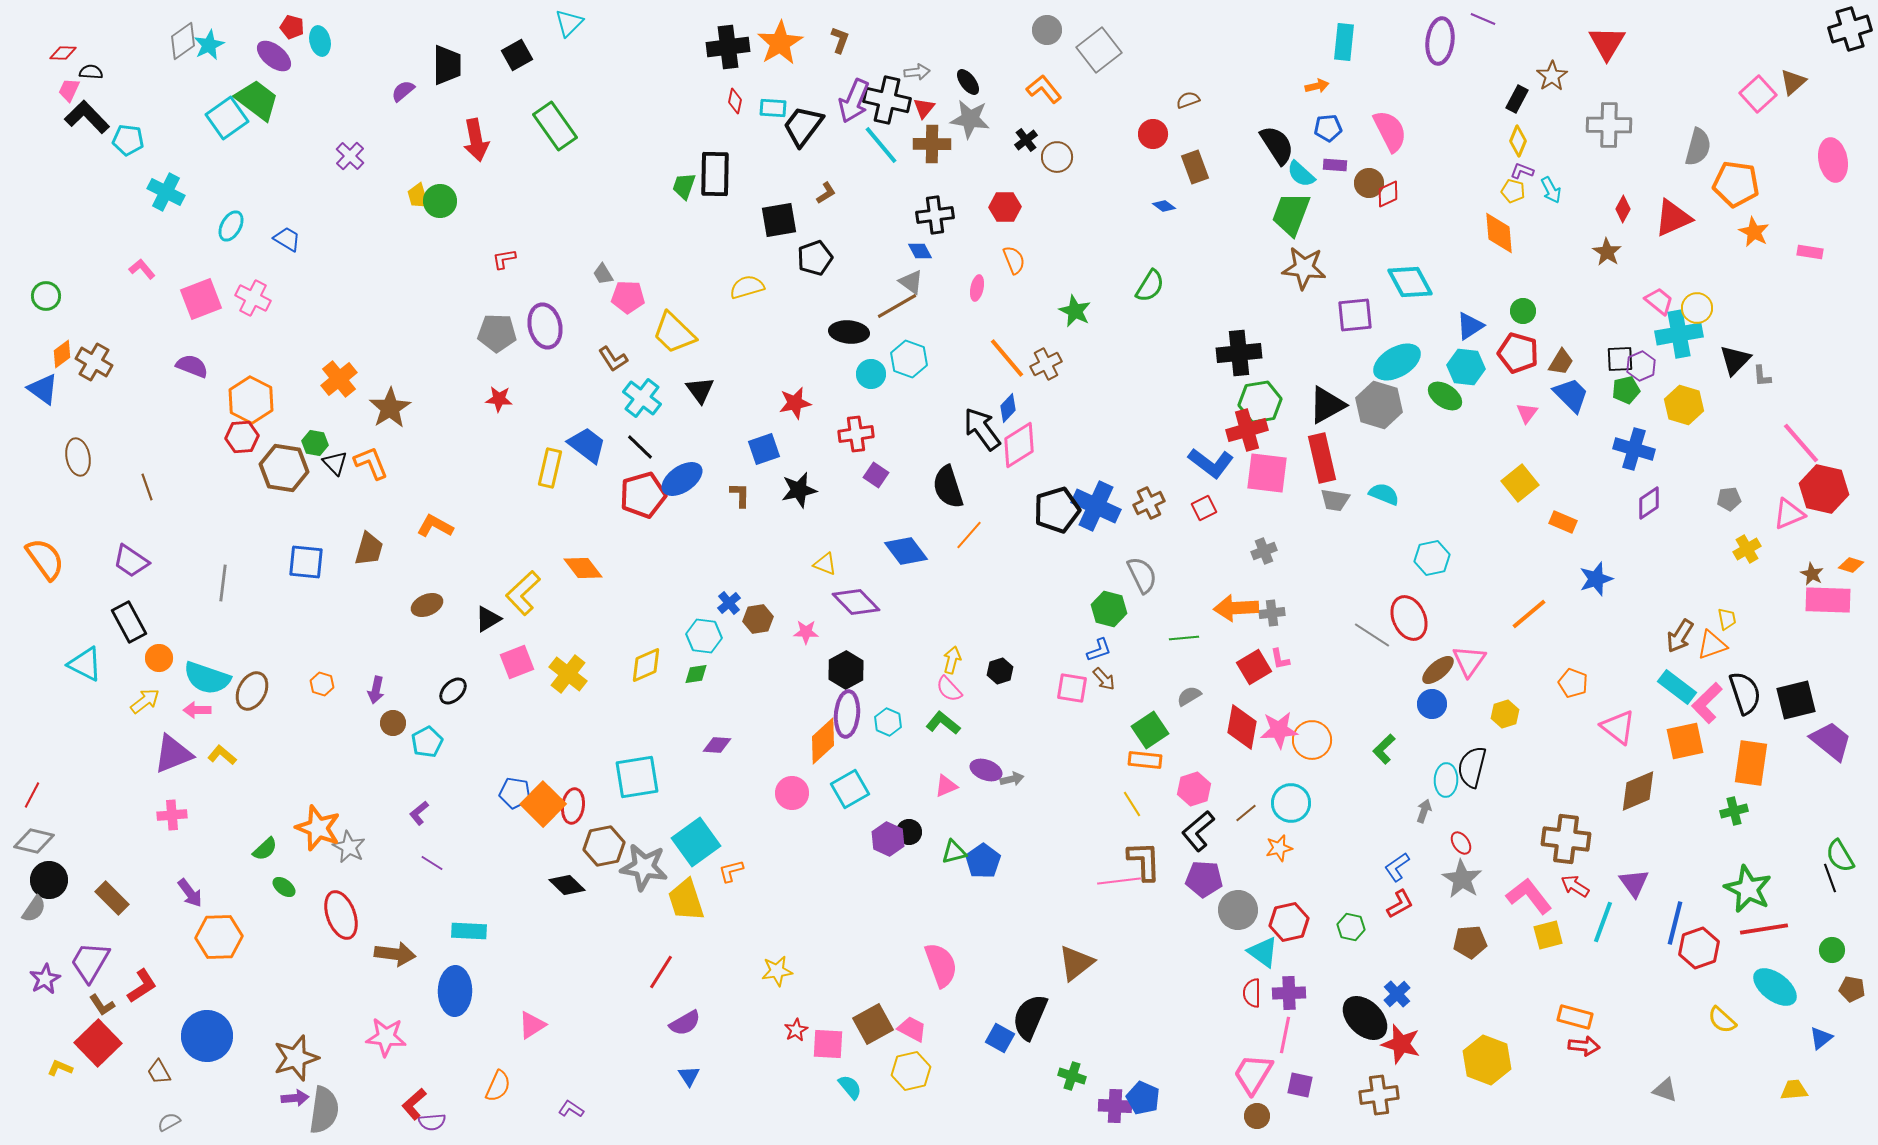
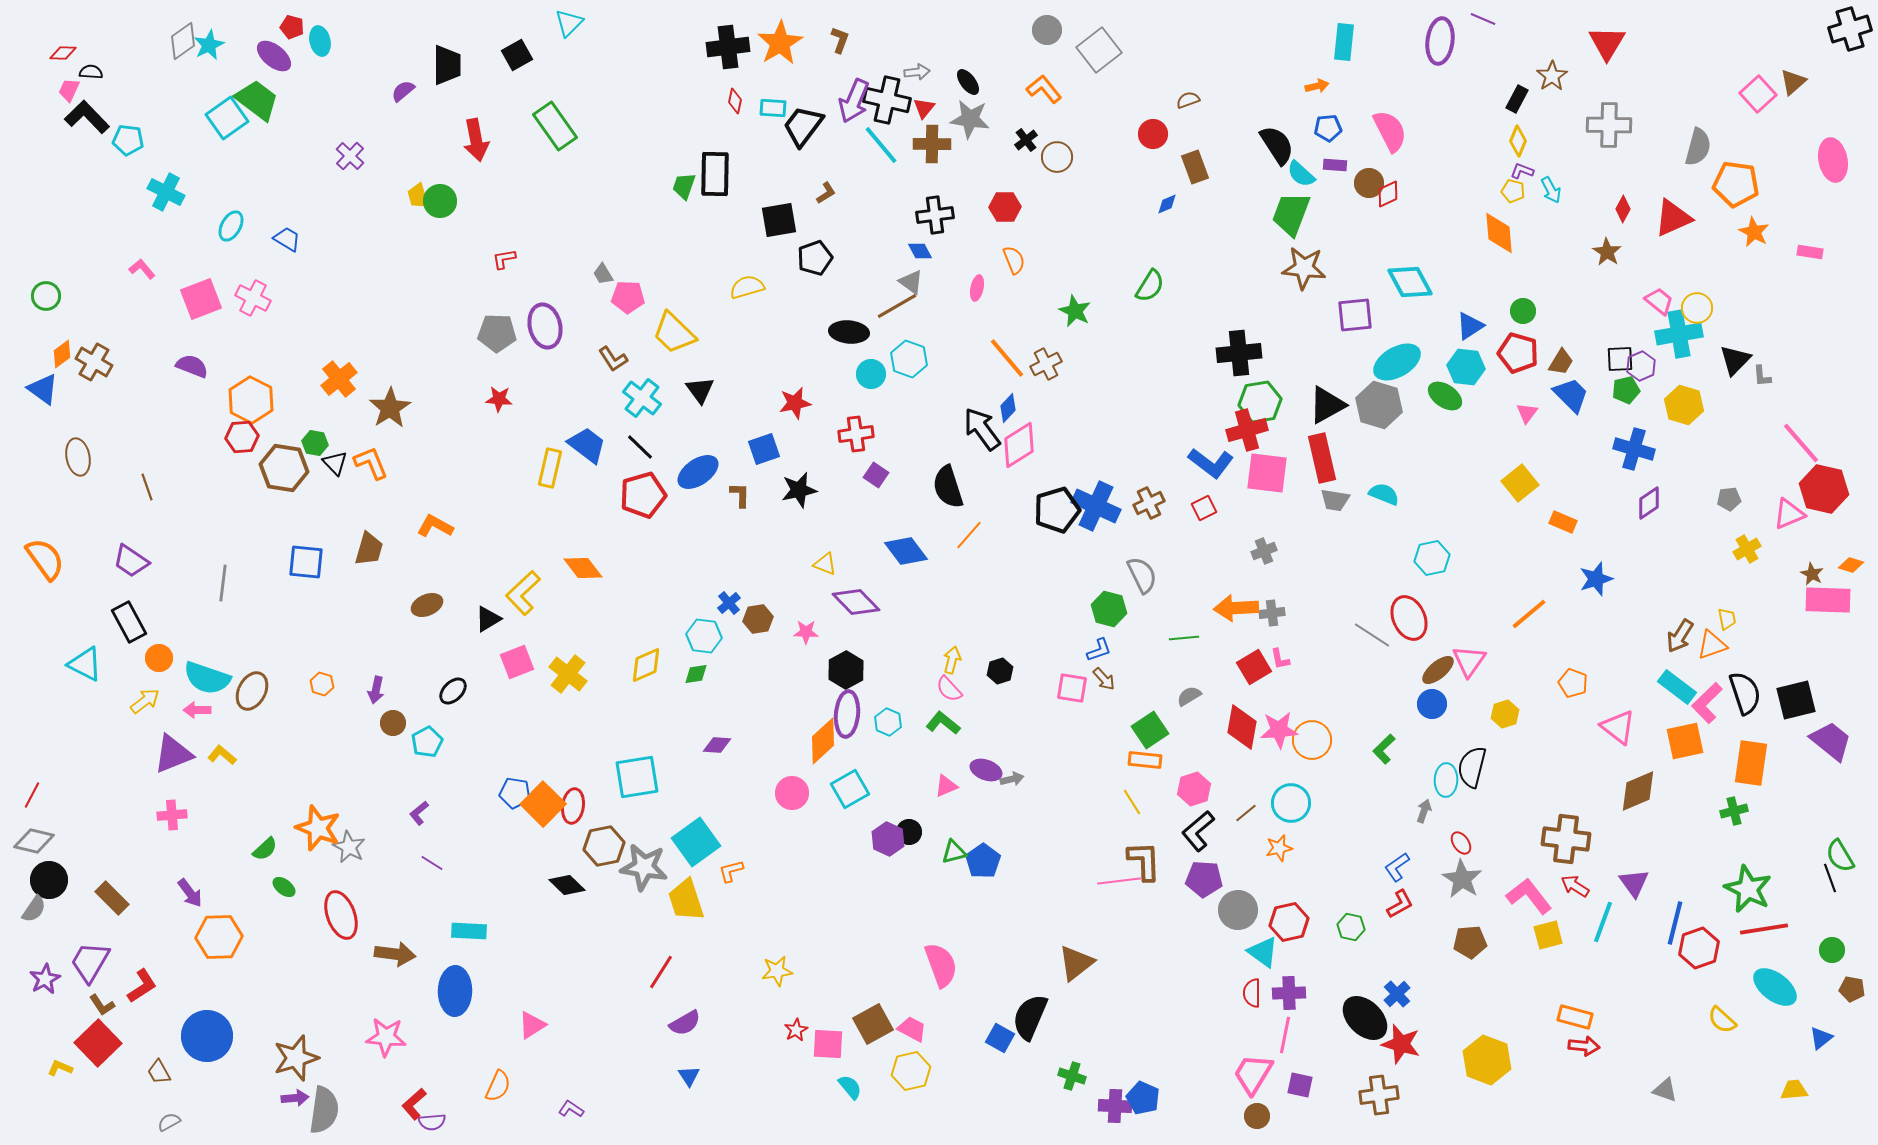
blue diamond at (1164, 206): moved 3 px right, 2 px up; rotated 60 degrees counterclockwise
blue ellipse at (682, 479): moved 16 px right, 7 px up
yellow line at (1132, 804): moved 2 px up
